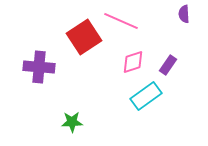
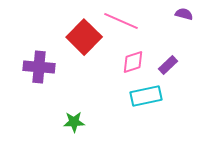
purple semicircle: rotated 108 degrees clockwise
red square: rotated 12 degrees counterclockwise
purple rectangle: rotated 12 degrees clockwise
cyan rectangle: rotated 24 degrees clockwise
green star: moved 2 px right
